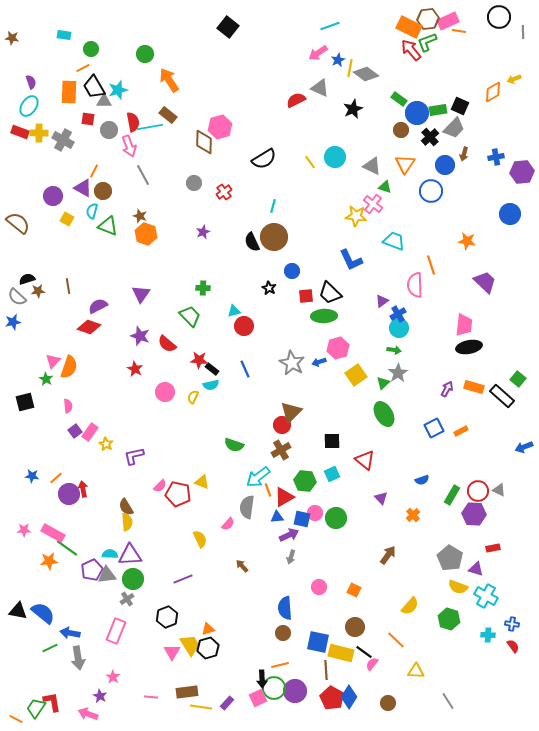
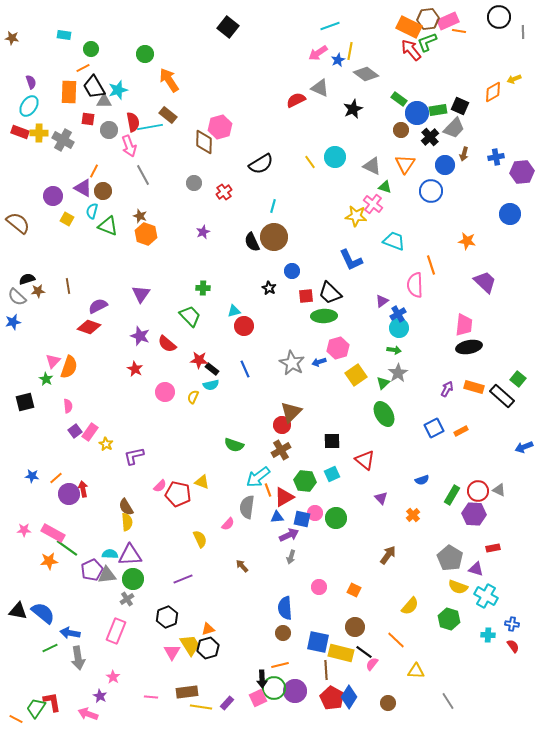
yellow line at (350, 68): moved 17 px up
black semicircle at (264, 159): moved 3 px left, 5 px down
